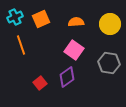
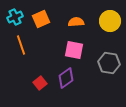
yellow circle: moved 3 px up
pink square: rotated 24 degrees counterclockwise
purple diamond: moved 1 px left, 1 px down
